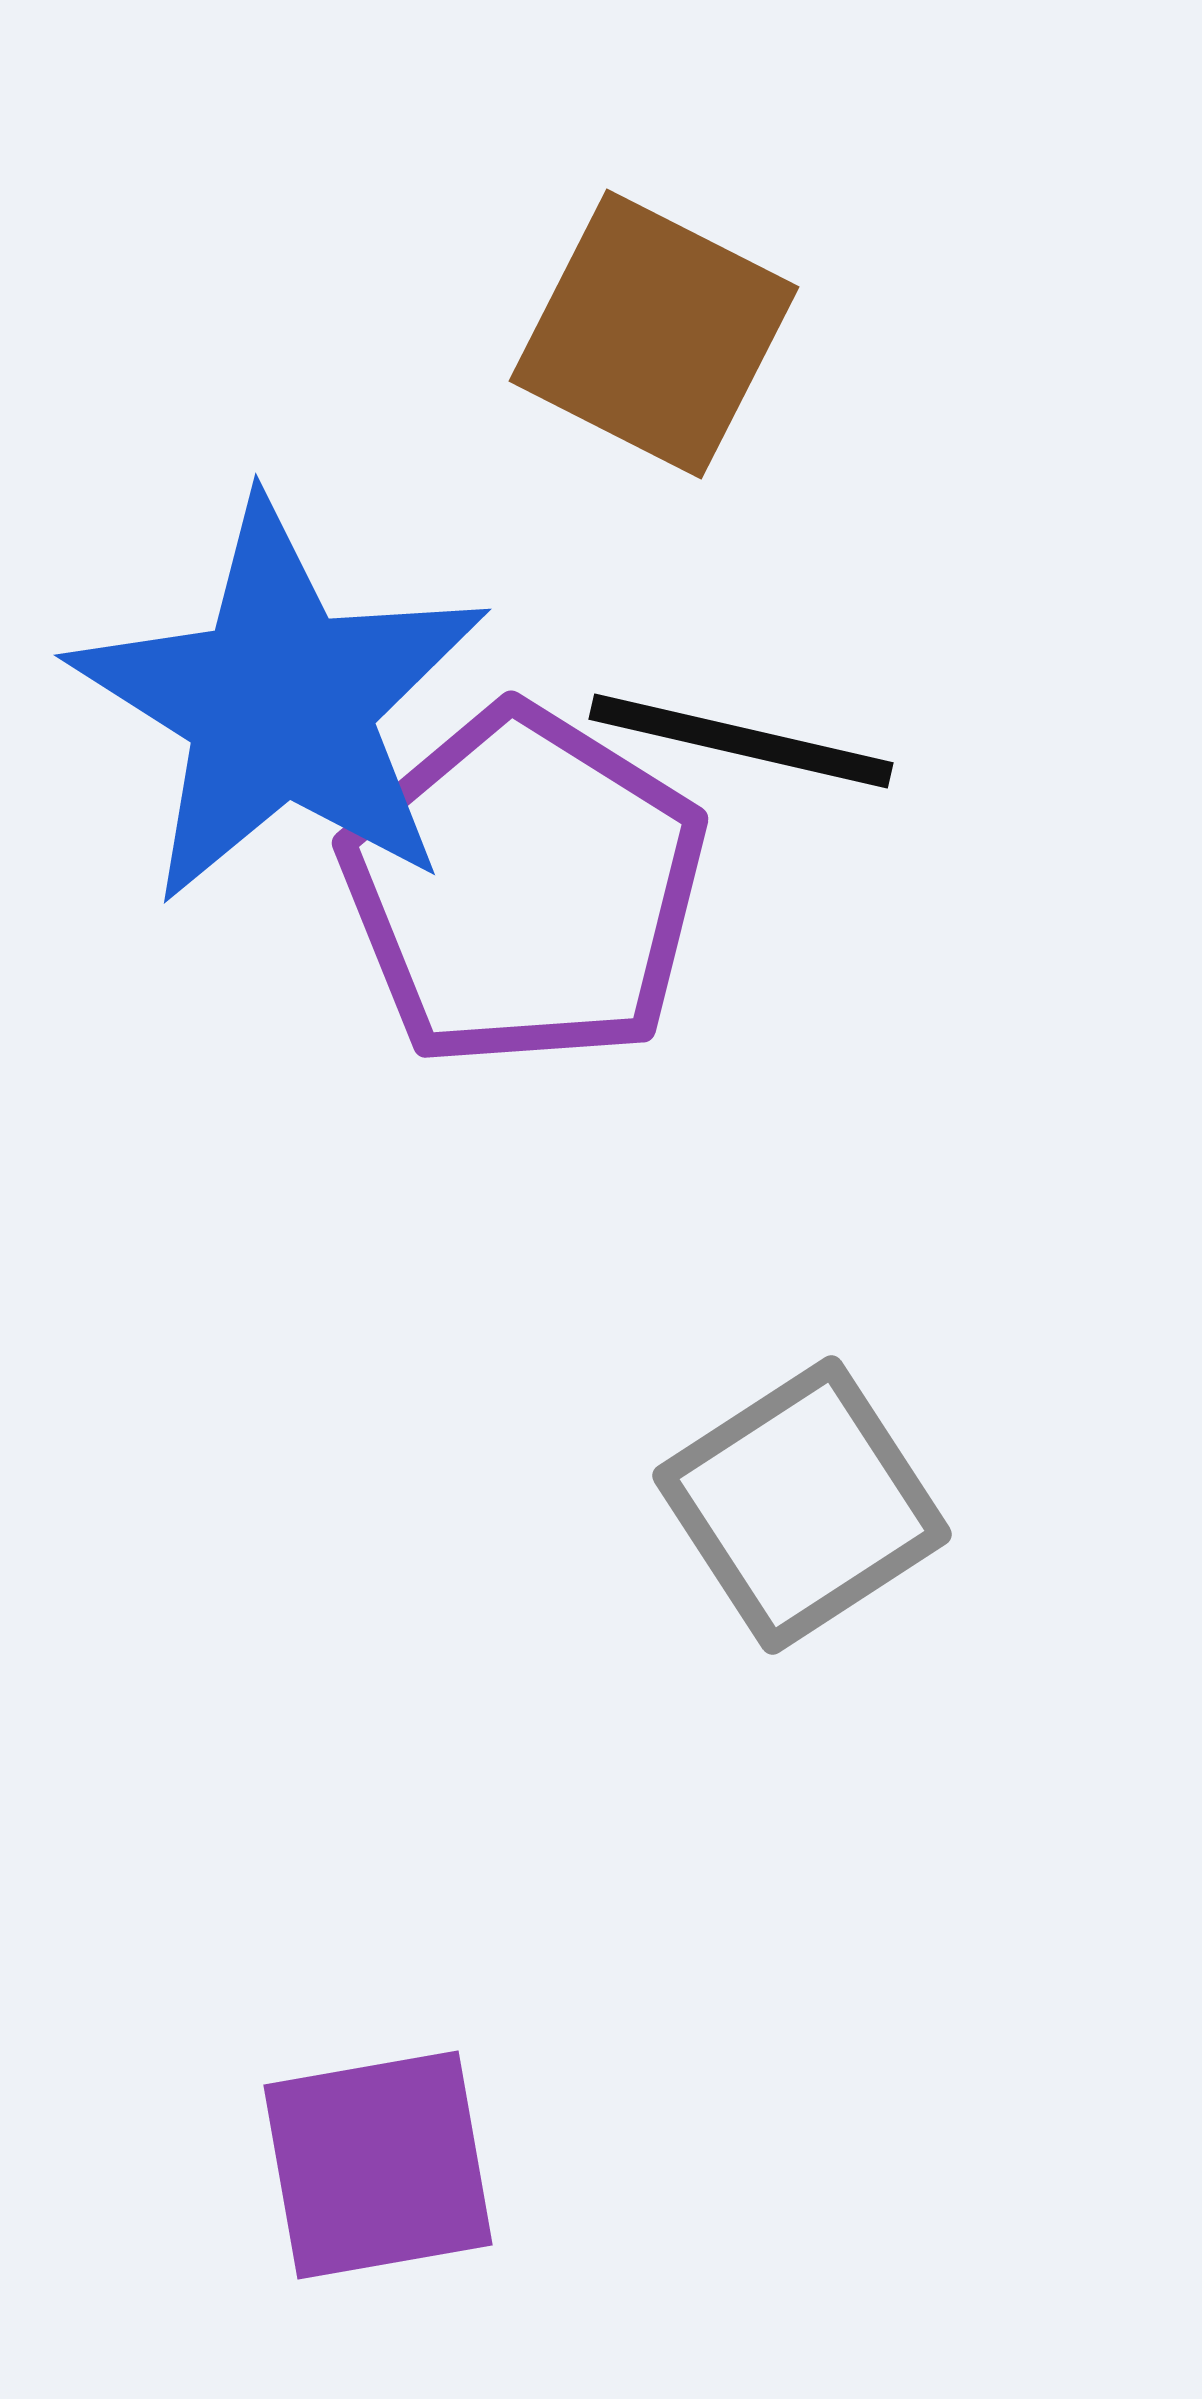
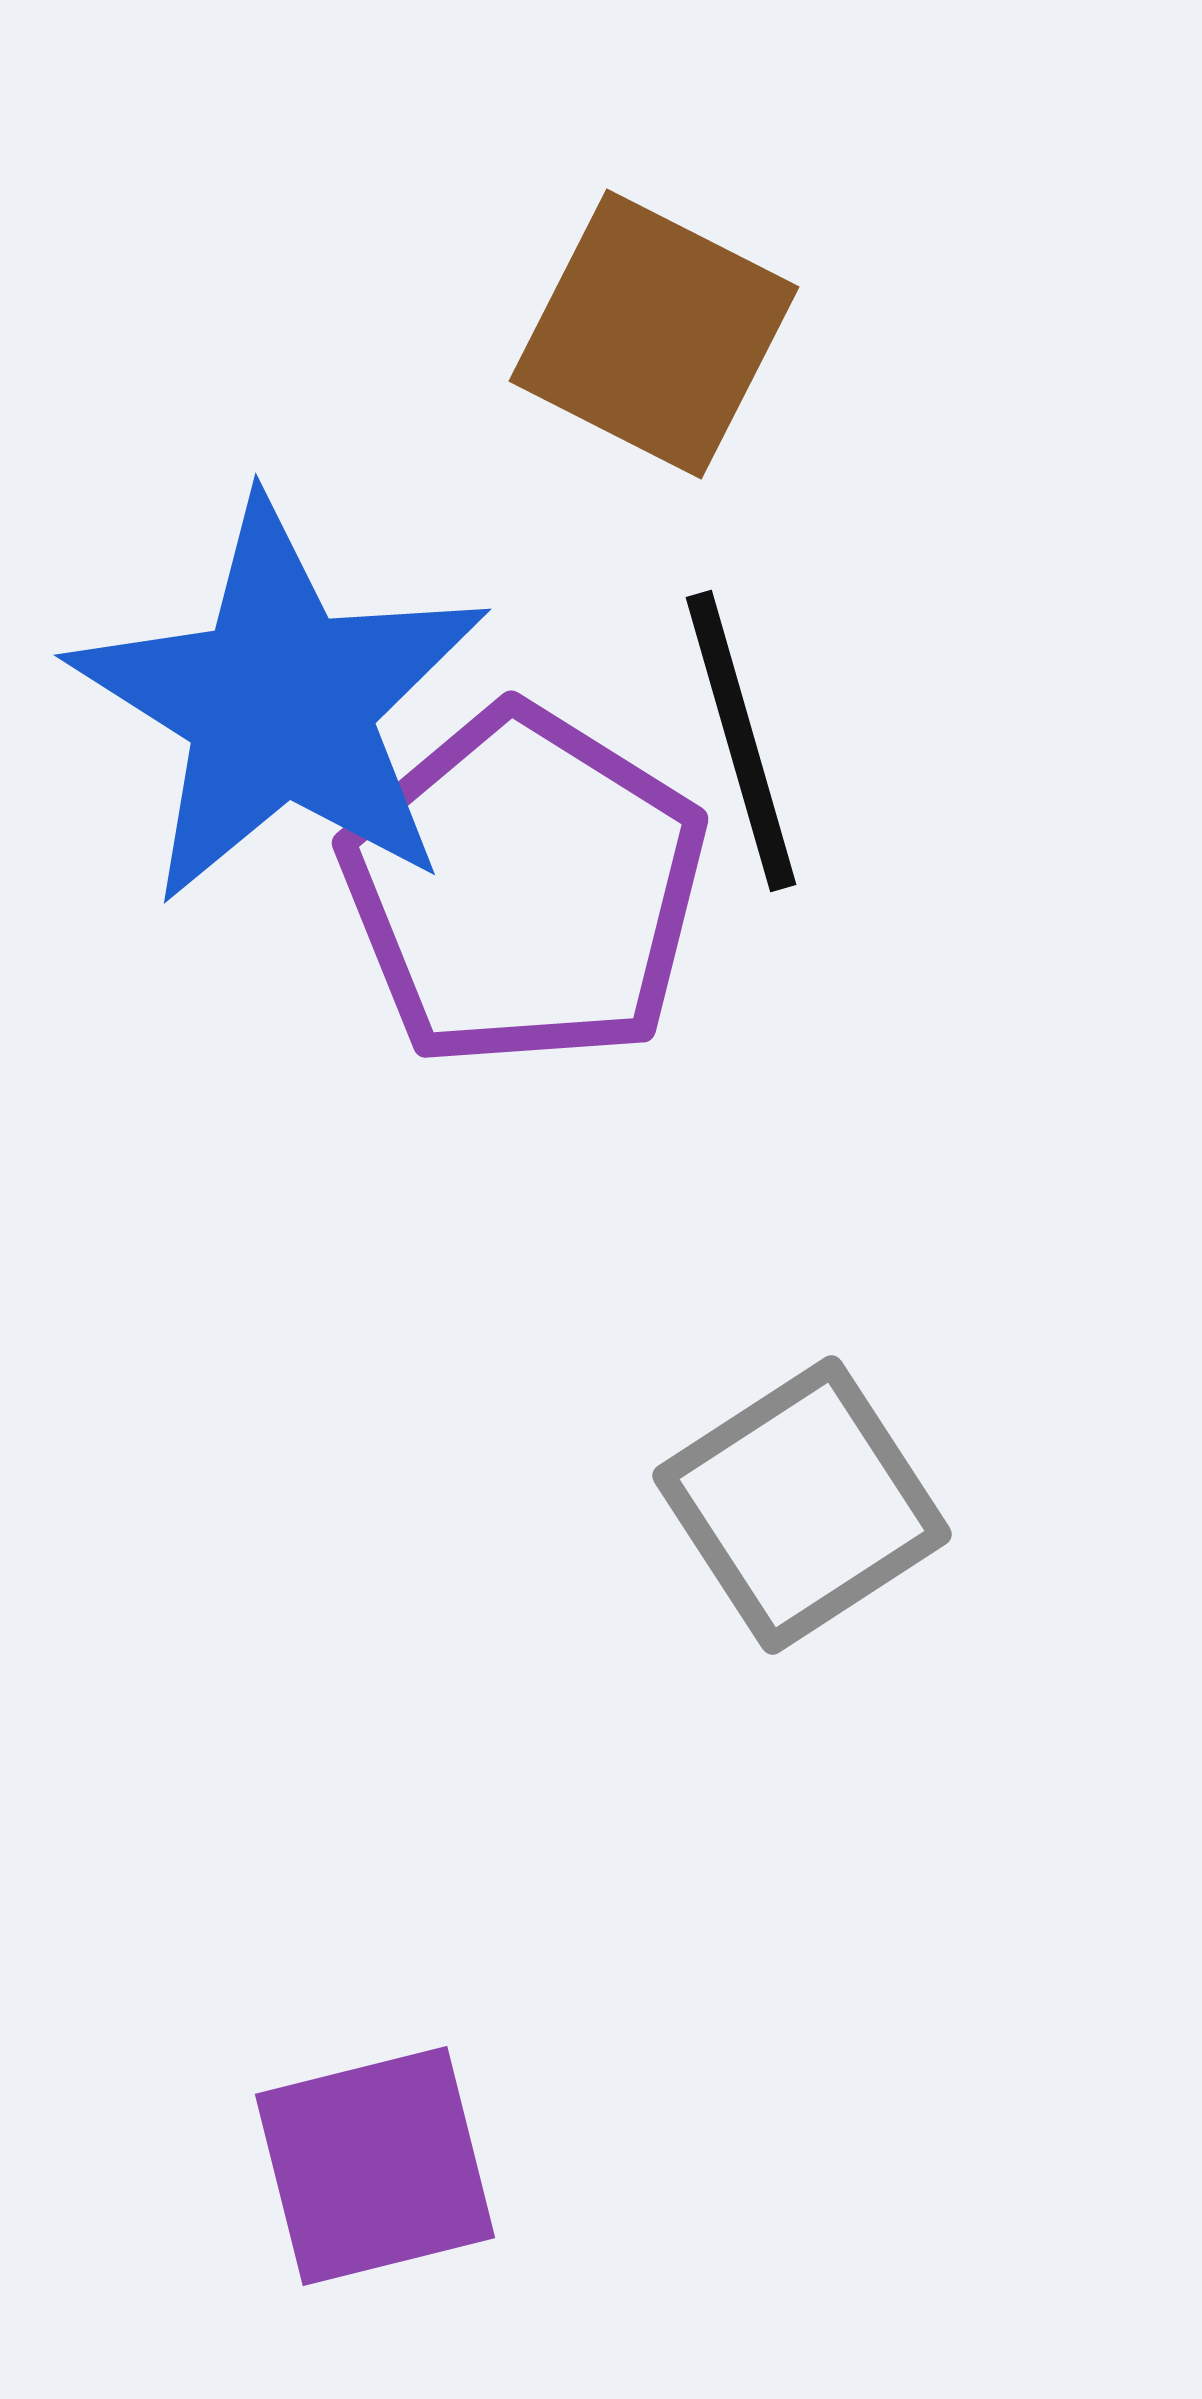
black line: rotated 61 degrees clockwise
purple square: moved 3 px left, 1 px down; rotated 4 degrees counterclockwise
